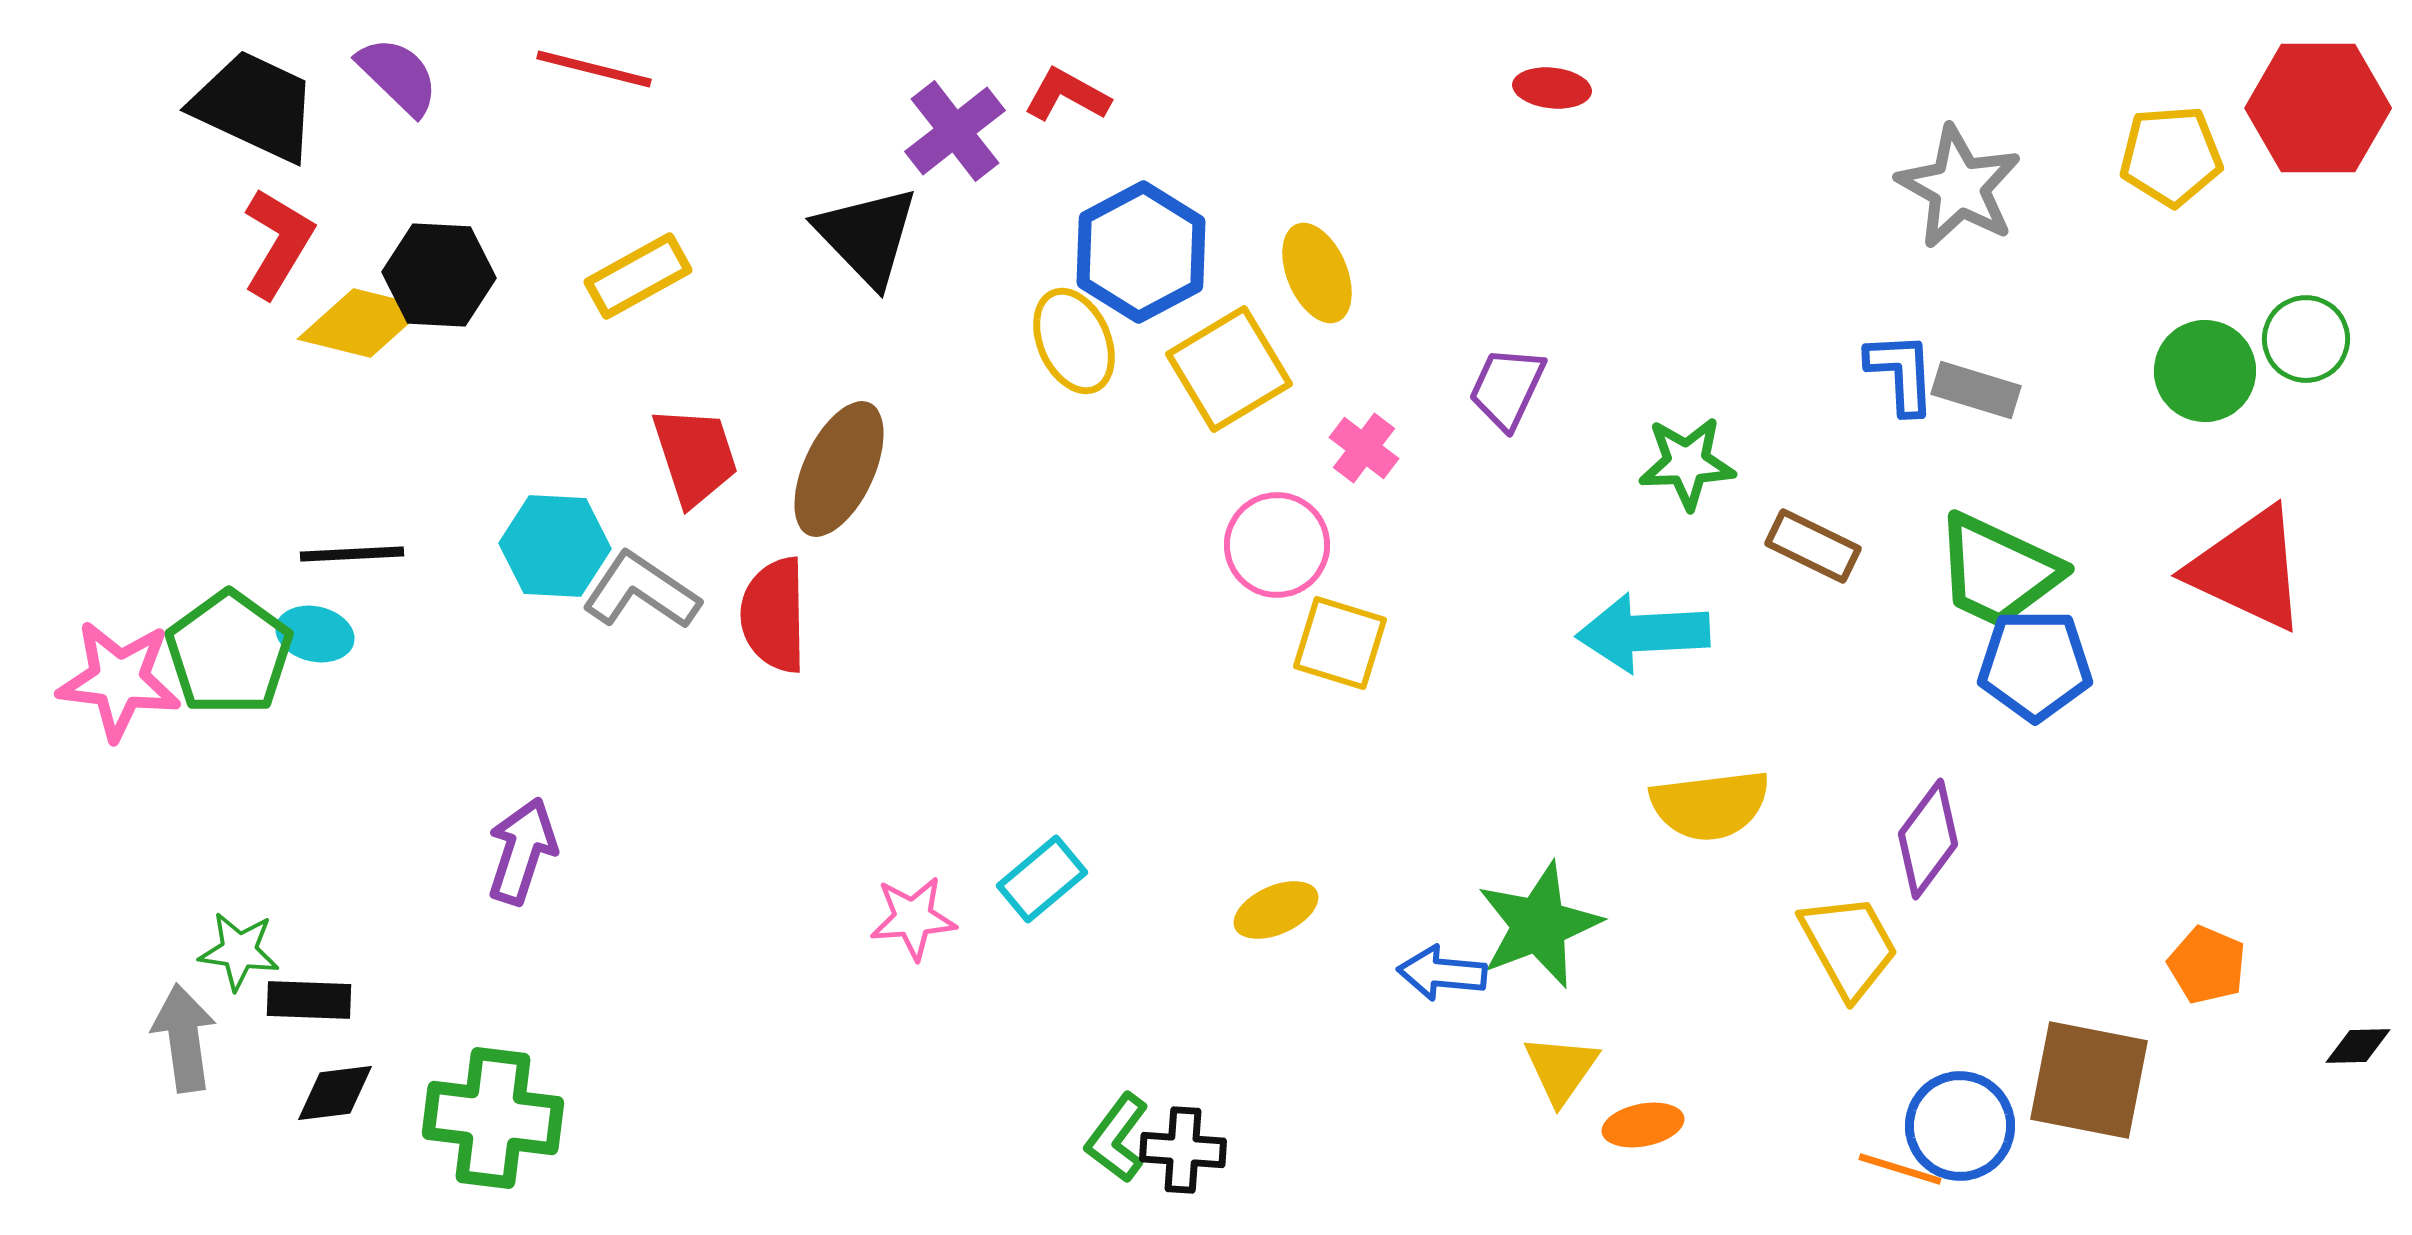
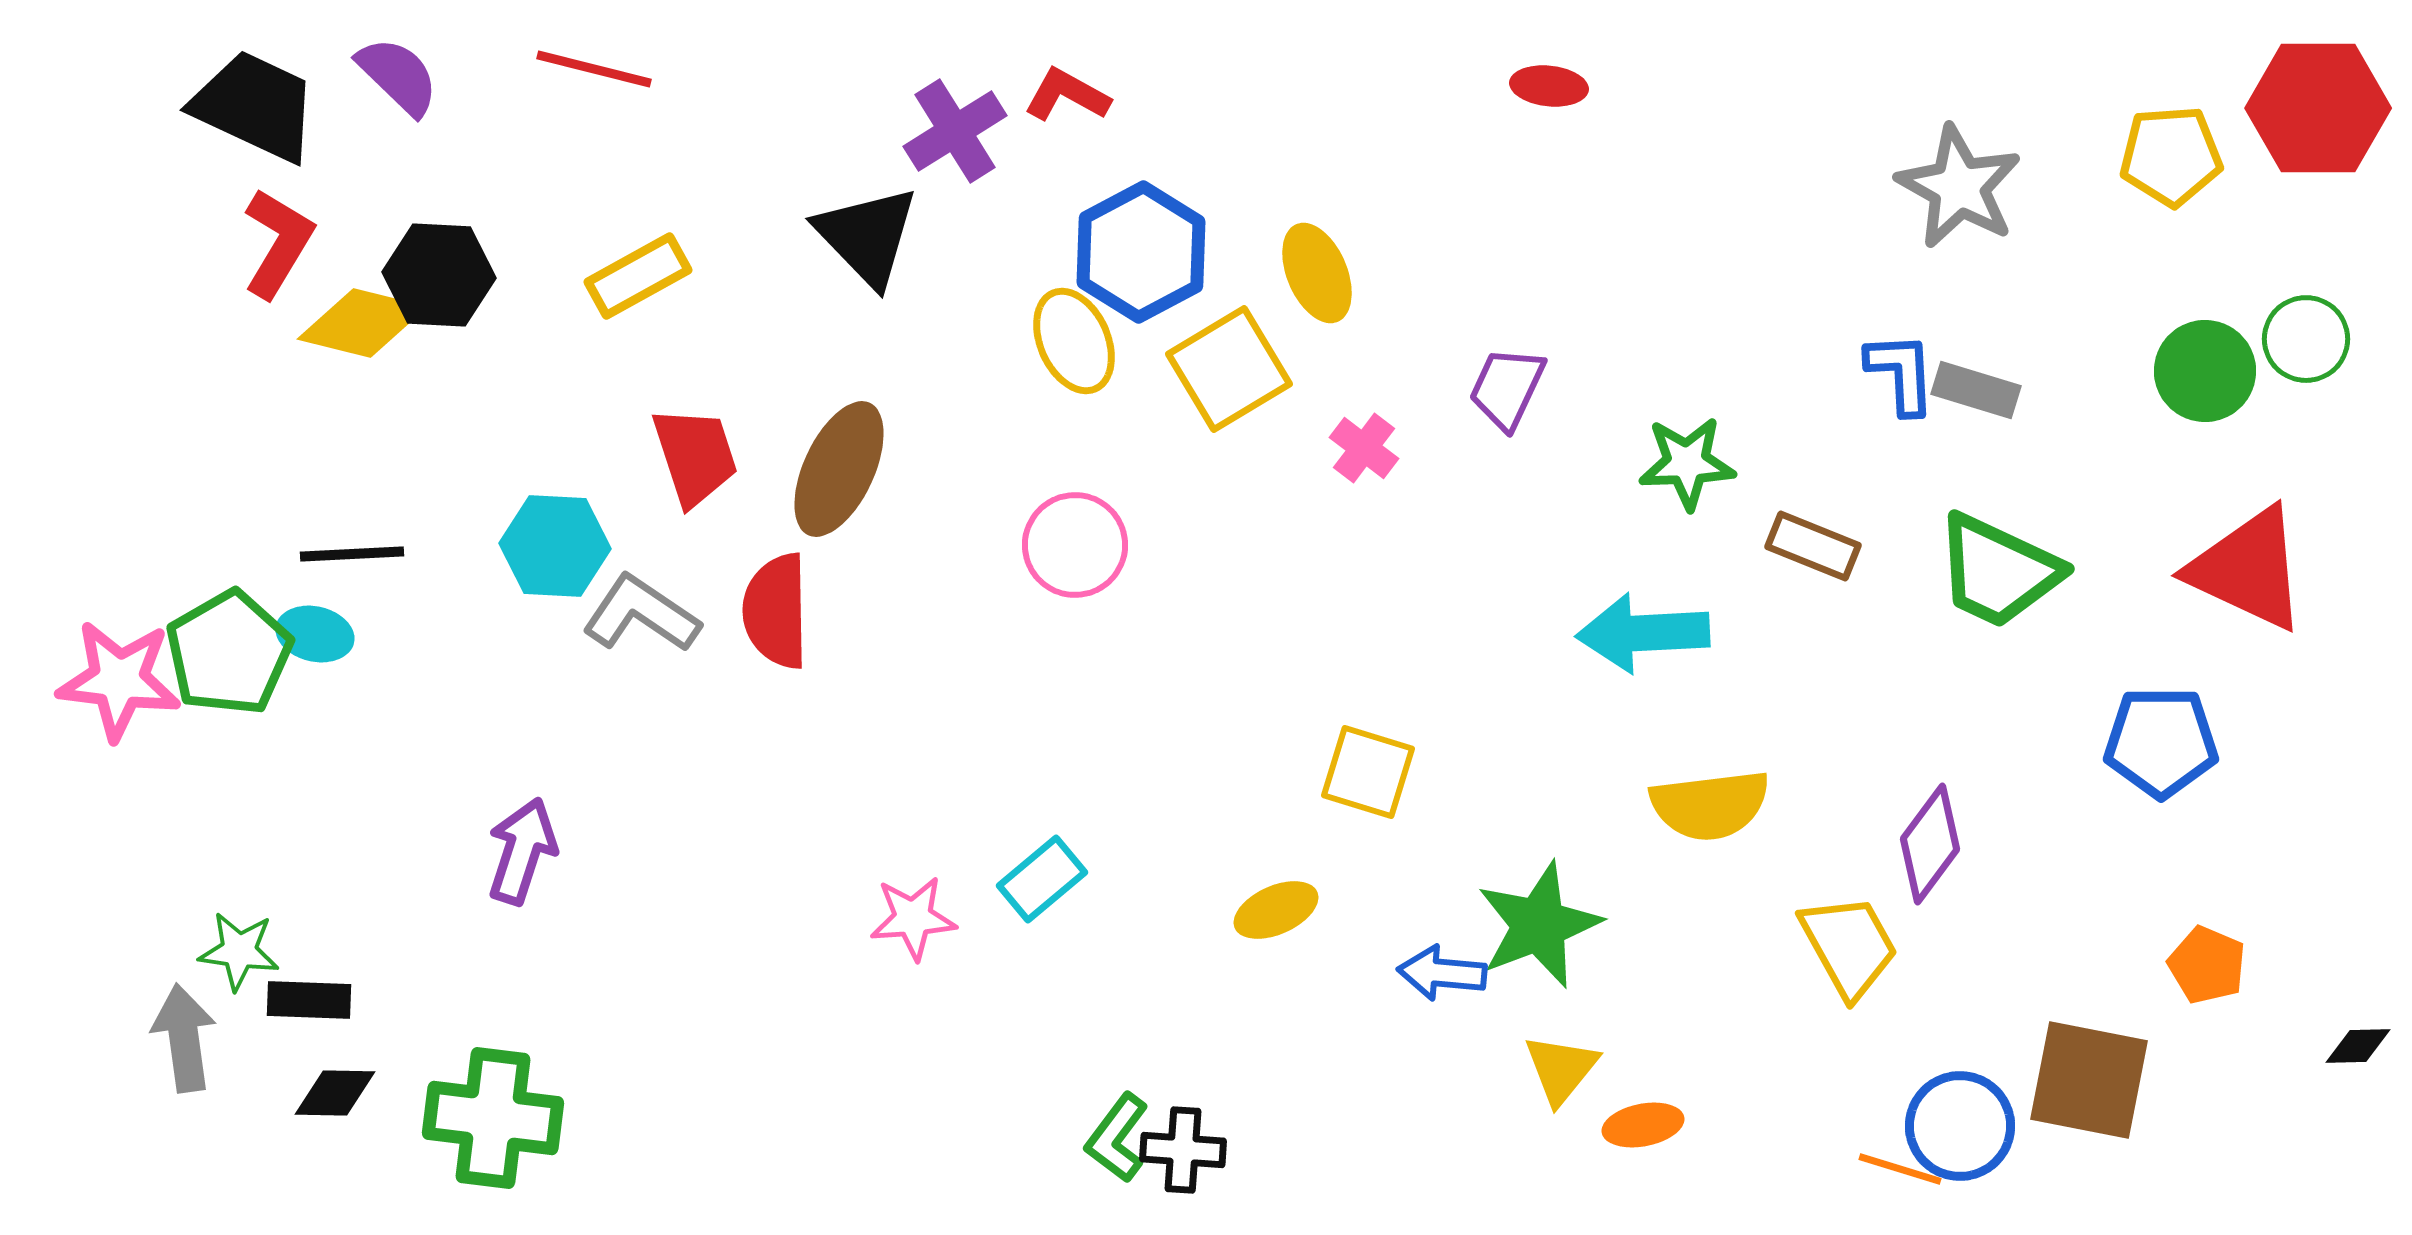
red ellipse at (1552, 88): moved 3 px left, 2 px up
purple cross at (955, 131): rotated 6 degrees clockwise
pink circle at (1277, 545): moved 202 px left
brown rectangle at (1813, 546): rotated 4 degrees counterclockwise
gray L-shape at (641, 591): moved 23 px down
red semicircle at (774, 615): moved 2 px right, 4 px up
yellow square at (1340, 643): moved 28 px right, 129 px down
green pentagon at (229, 653): rotated 6 degrees clockwise
blue pentagon at (2035, 665): moved 126 px right, 77 px down
purple diamond at (1928, 839): moved 2 px right, 5 px down
yellow triangle at (1561, 1069): rotated 4 degrees clockwise
black diamond at (335, 1093): rotated 8 degrees clockwise
